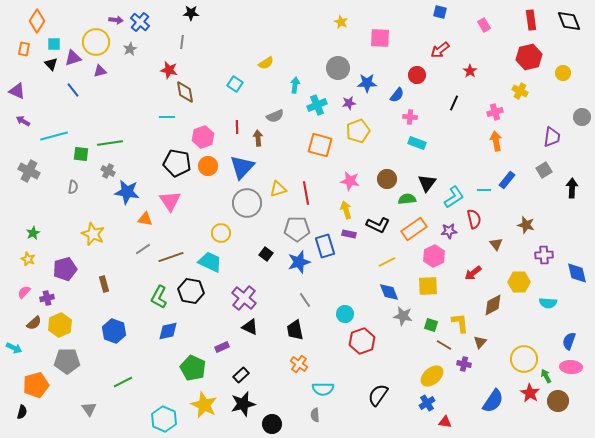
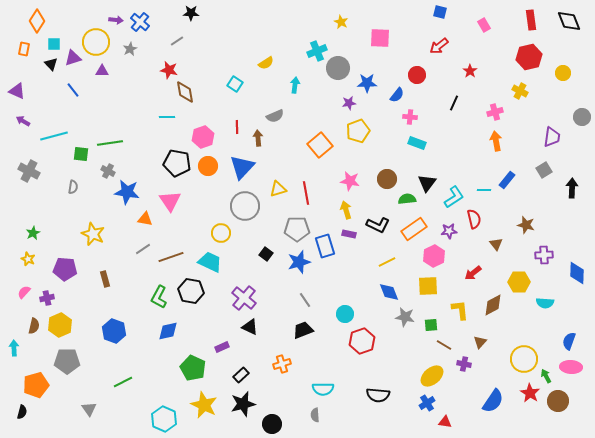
gray line at (182, 42): moved 5 px left, 1 px up; rotated 48 degrees clockwise
red arrow at (440, 50): moved 1 px left, 4 px up
purple triangle at (100, 71): moved 2 px right; rotated 16 degrees clockwise
cyan cross at (317, 105): moved 54 px up
orange square at (320, 145): rotated 35 degrees clockwise
gray circle at (247, 203): moved 2 px left, 3 px down
purple pentagon at (65, 269): rotated 20 degrees clockwise
blue diamond at (577, 273): rotated 15 degrees clockwise
brown rectangle at (104, 284): moved 1 px right, 5 px up
cyan semicircle at (548, 303): moved 3 px left
gray star at (403, 316): moved 2 px right, 1 px down
brown semicircle at (34, 323): moved 3 px down; rotated 35 degrees counterclockwise
yellow L-shape at (460, 323): moved 13 px up
green square at (431, 325): rotated 24 degrees counterclockwise
black trapezoid at (295, 330): moved 8 px right; rotated 80 degrees clockwise
cyan arrow at (14, 348): rotated 119 degrees counterclockwise
orange cross at (299, 364): moved 17 px left; rotated 36 degrees clockwise
black semicircle at (378, 395): rotated 120 degrees counterclockwise
